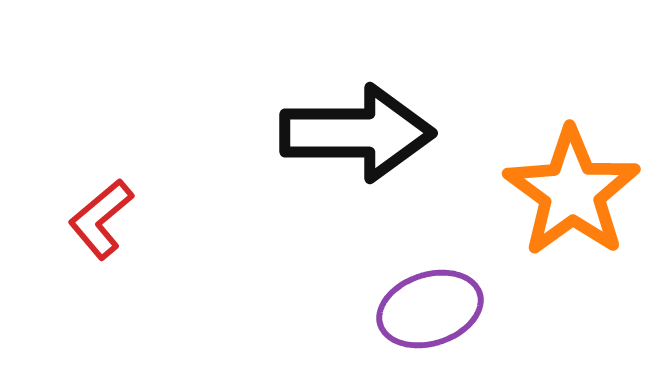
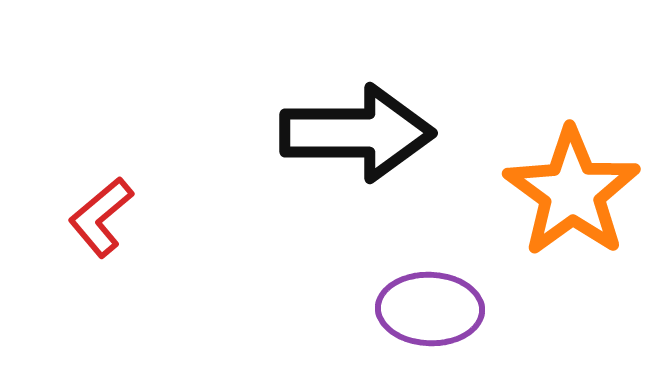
red L-shape: moved 2 px up
purple ellipse: rotated 20 degrees clockwise
